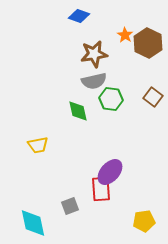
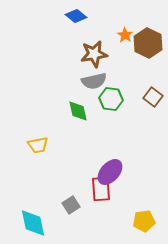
blue diamond: moved 3 px left; rotated 20 degrees clockwise
gray square: moved 1 px right, 1 px up; rotated 12 degrees counterclockwise
